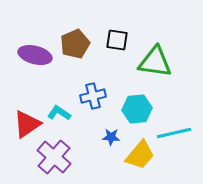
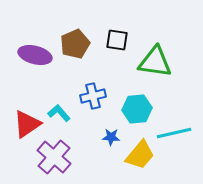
cyan L-shape: rotated 15 degrees clockwise
